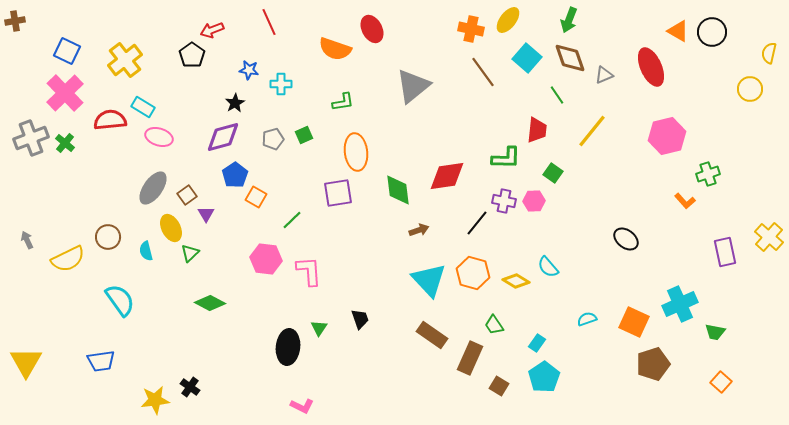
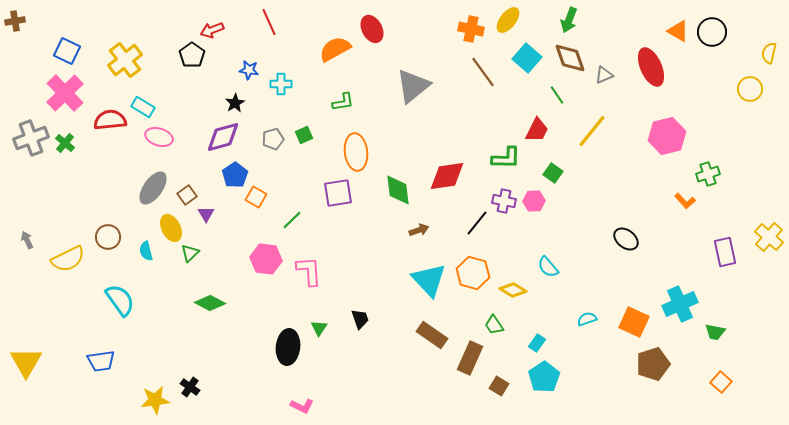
orange semicircle at (335, 49): rotated 132 degrees clockwise
red trapezoid at (537, 130): rotated 20 degrees clockwise
yellow diamond at (516, 281): moved 3 px left, 9 px down
